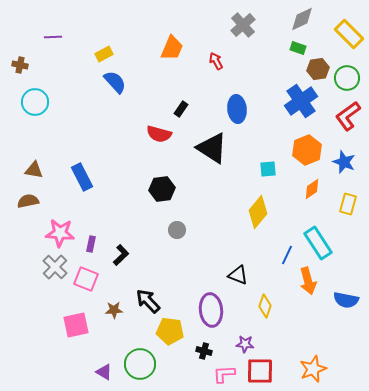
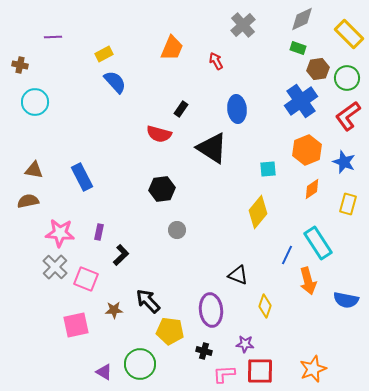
purple rectangle at (91, 244): moved 8 px right, 12 px up
